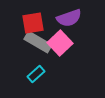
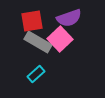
red square: moved 1 px left, 2 px up
pink square: moved 4 px up
